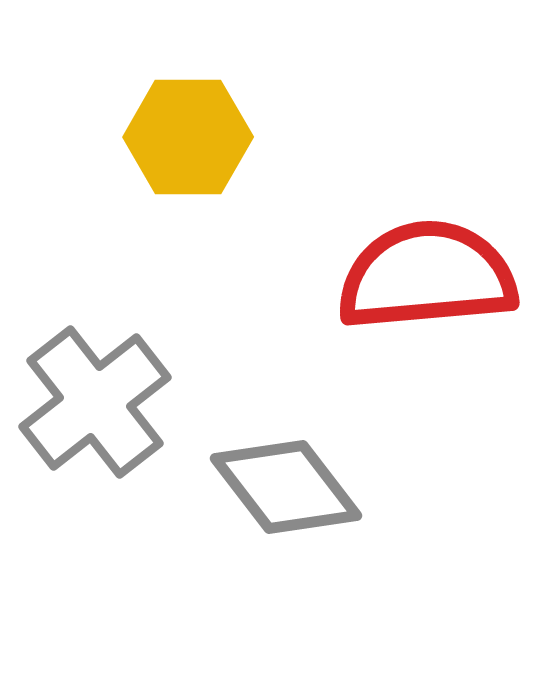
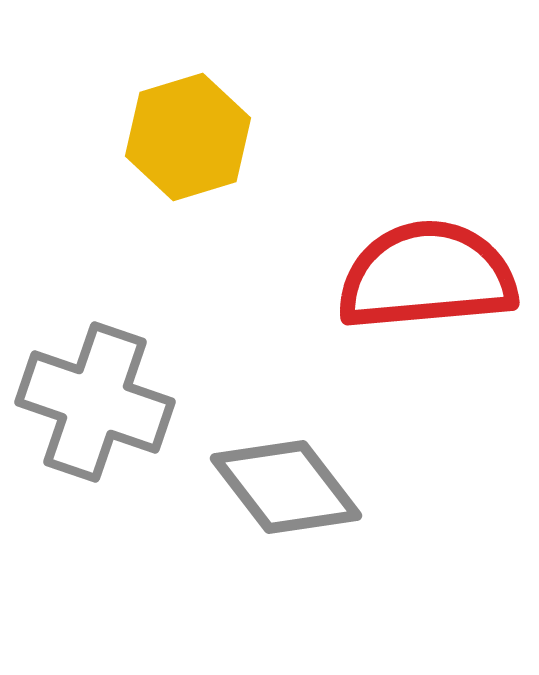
yellow hexagon: rotated 17 degrees counterclockwise
gray cross: rotated 33 degrees counterclockwise
